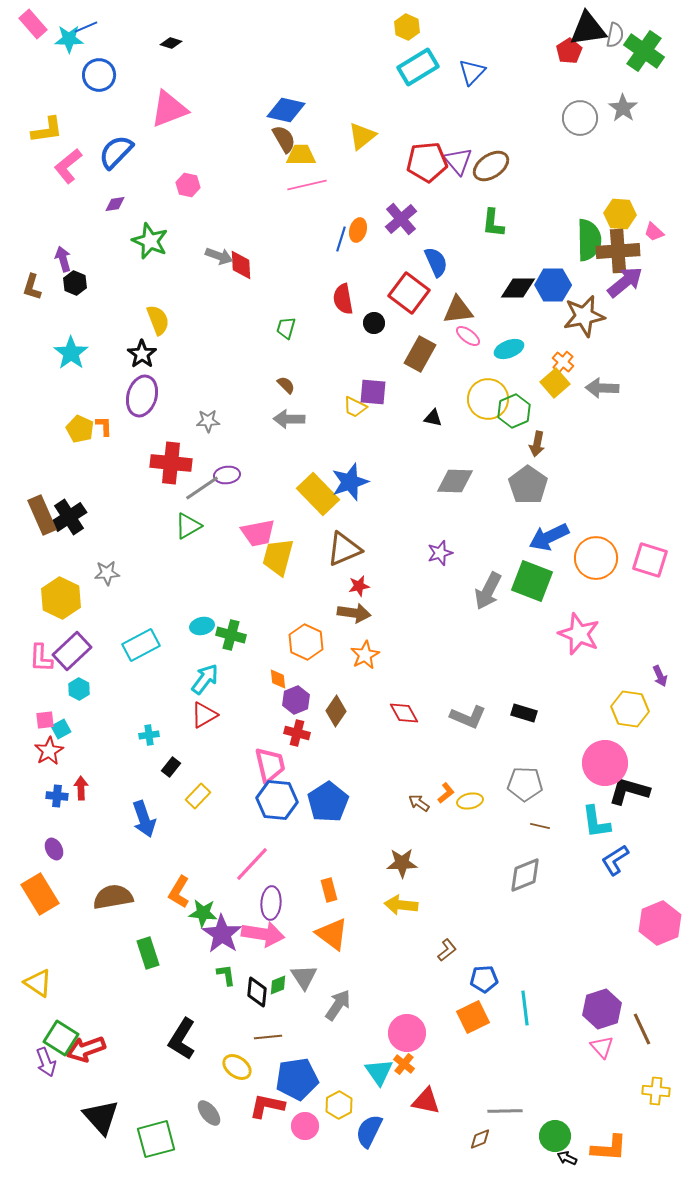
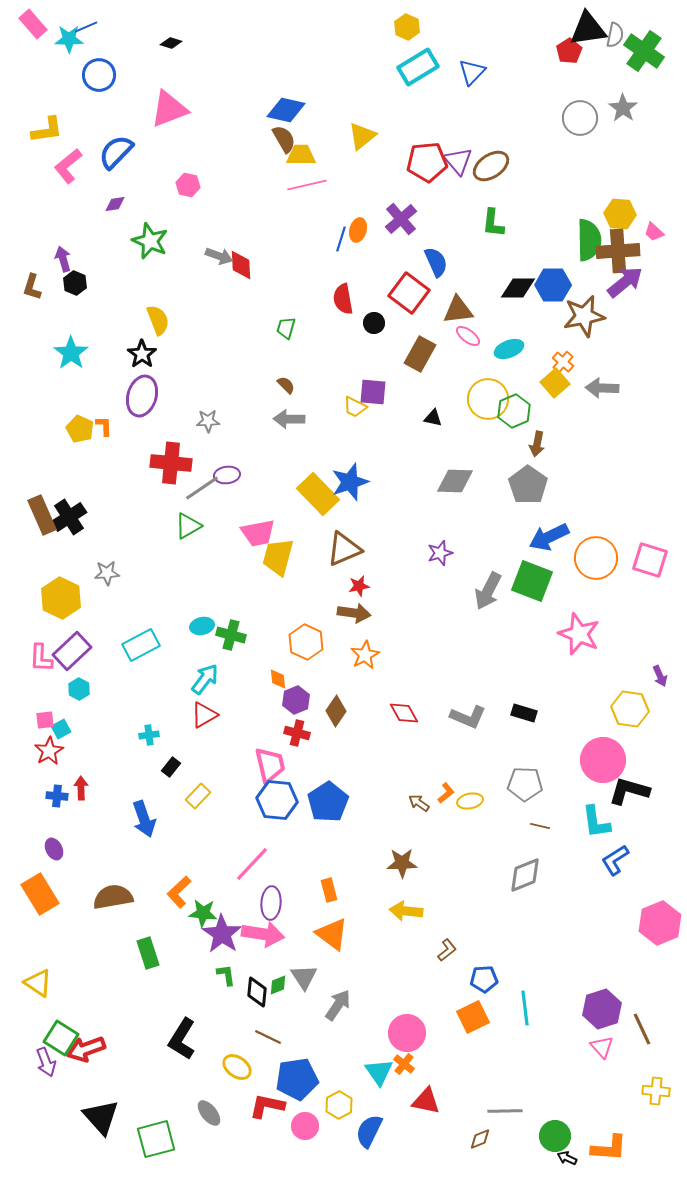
pink circle at (605, 763): moved 2 px left, 3 px up
orange L-shape at (179, 892): rotated 16 degrees clockwise
yellow arrow at (401, 905): moved 5 px right, 6 px down
brown line at (268, 1037): rotated 32 degrees clockwise
